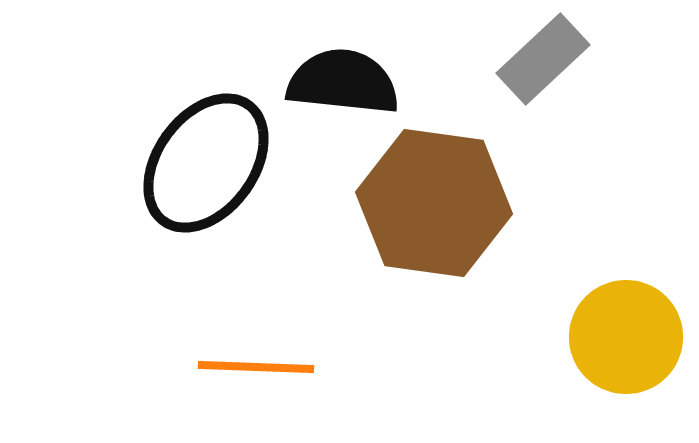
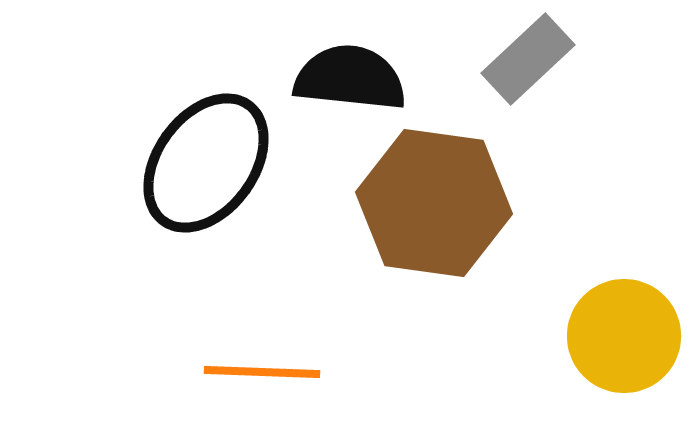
gray rectangle: moved 15 px left
black semicircle: moved 7 px right, 4 px up
yellow circle: moved 2 px left, 1 px up
orange line: moved 6 px right, 5 px down
